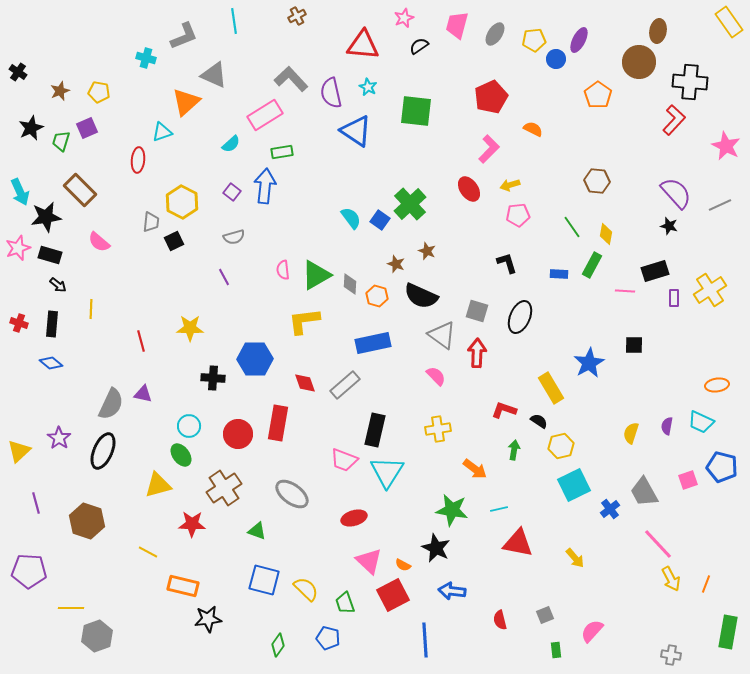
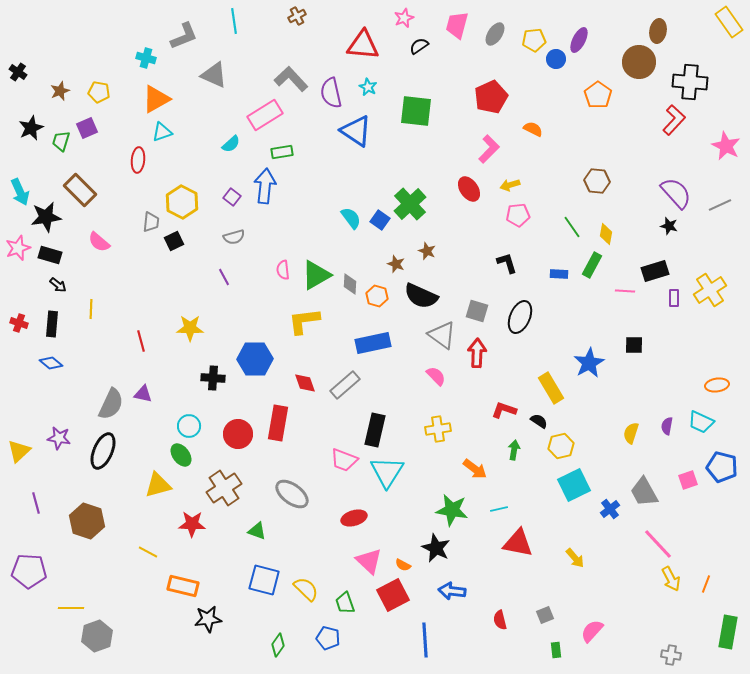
orange triangle at (186, 102): moved 30 px left, 3 px up; rotated 12 degrees clockwise
purple square at (232, 192): moved 5 px down
purple star at (59, 438): rotated 25 degrees counterclockwise
